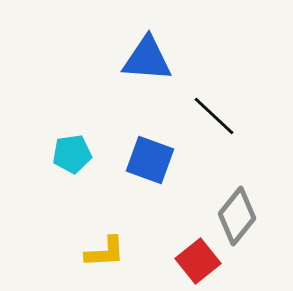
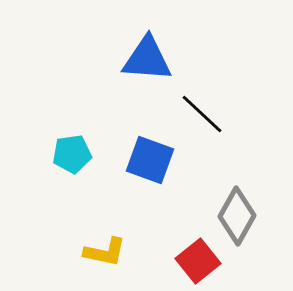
black line: moved 12 px left, 2 px up
gray diamond: rotated 10 degrees counterclockwise
yellow L-shape: rotated 15 degrees clockwise
